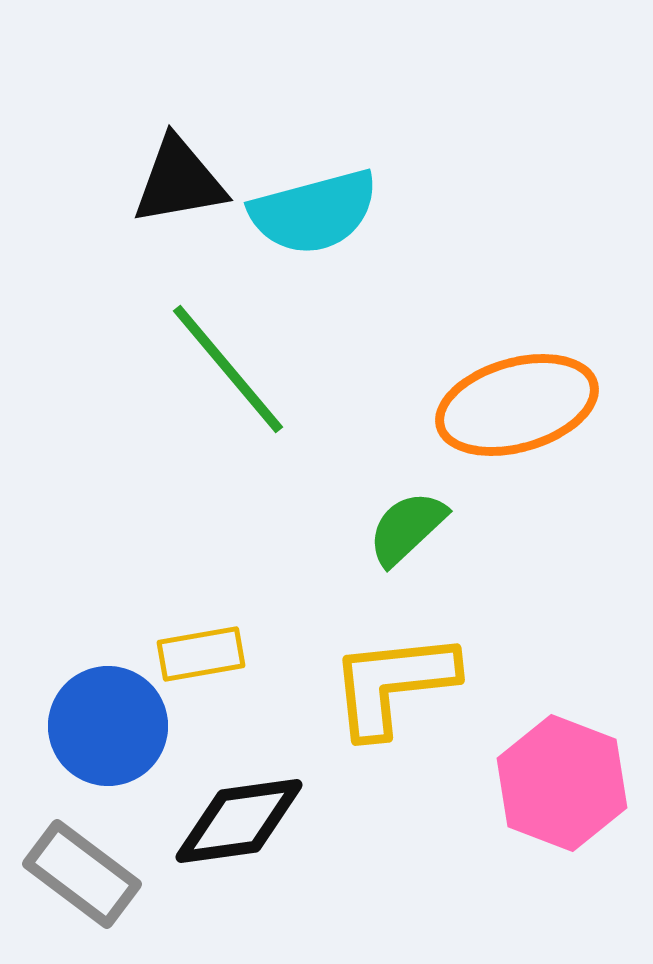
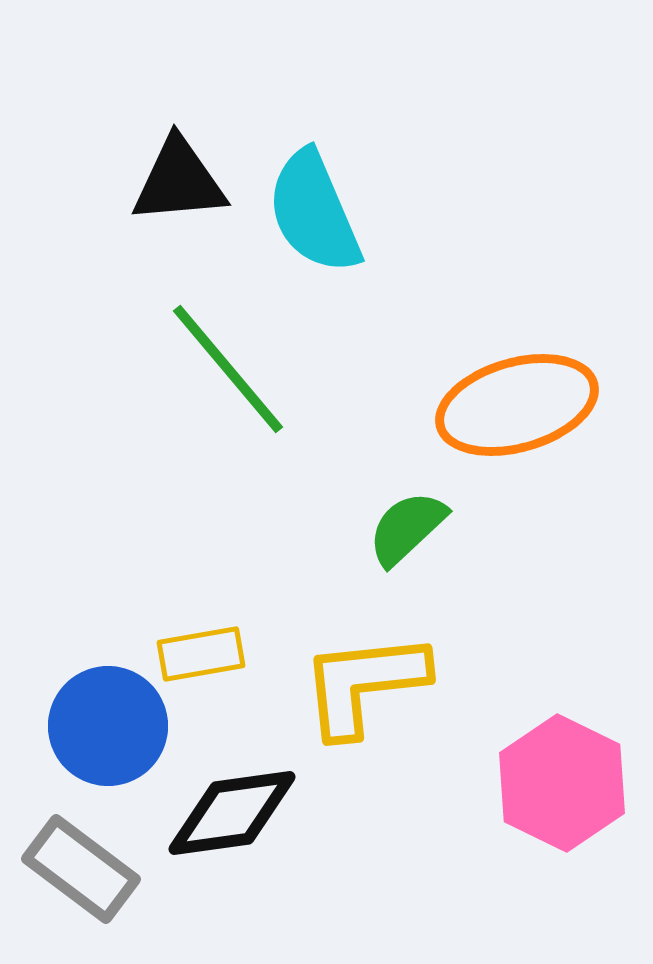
black triangle: rotated 5 degrees clockwise
cyan semicircle: rotated 82 degrees clockwise
yellow L-shape: moved 29 px left
pink hexagon: rotated 5 degrees clockwise
black diamond: moved 7 px left, 8 px up
gray rectangle: moved 1 px left, 5 px up
